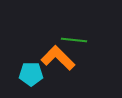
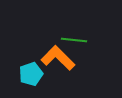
cyan pentagon: rotated 20 degrees counterclockwise
